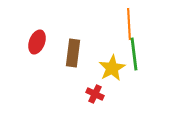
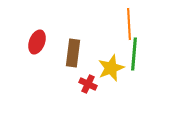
green line: rotated 12 degrees clockwise
yellow star: moved 1 px left; rotated 8 degrees clockwise
red cross: moved 7 px left, 10 px up
